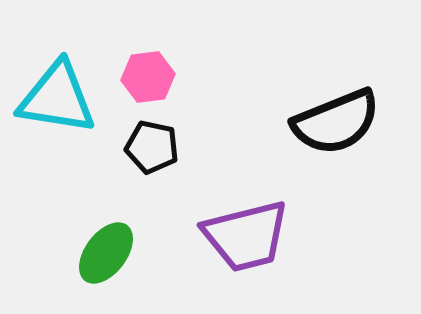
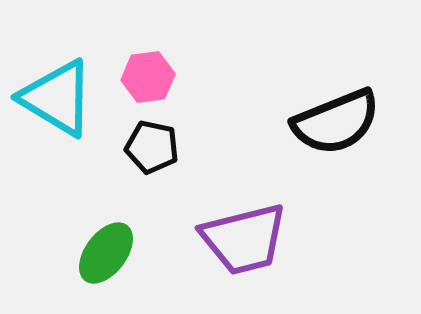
cyan triangle: rotated 22 degrees clockwise
purple trapezoid: moved 2 px left, 3 px down
